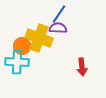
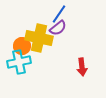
purple semicircle: rotated 138 degrees clockwise
yellow cross: rotated 8 degrees counterclockwise
cyan cross: moved 2 px right; rotated 15 degrees counterclockwise
